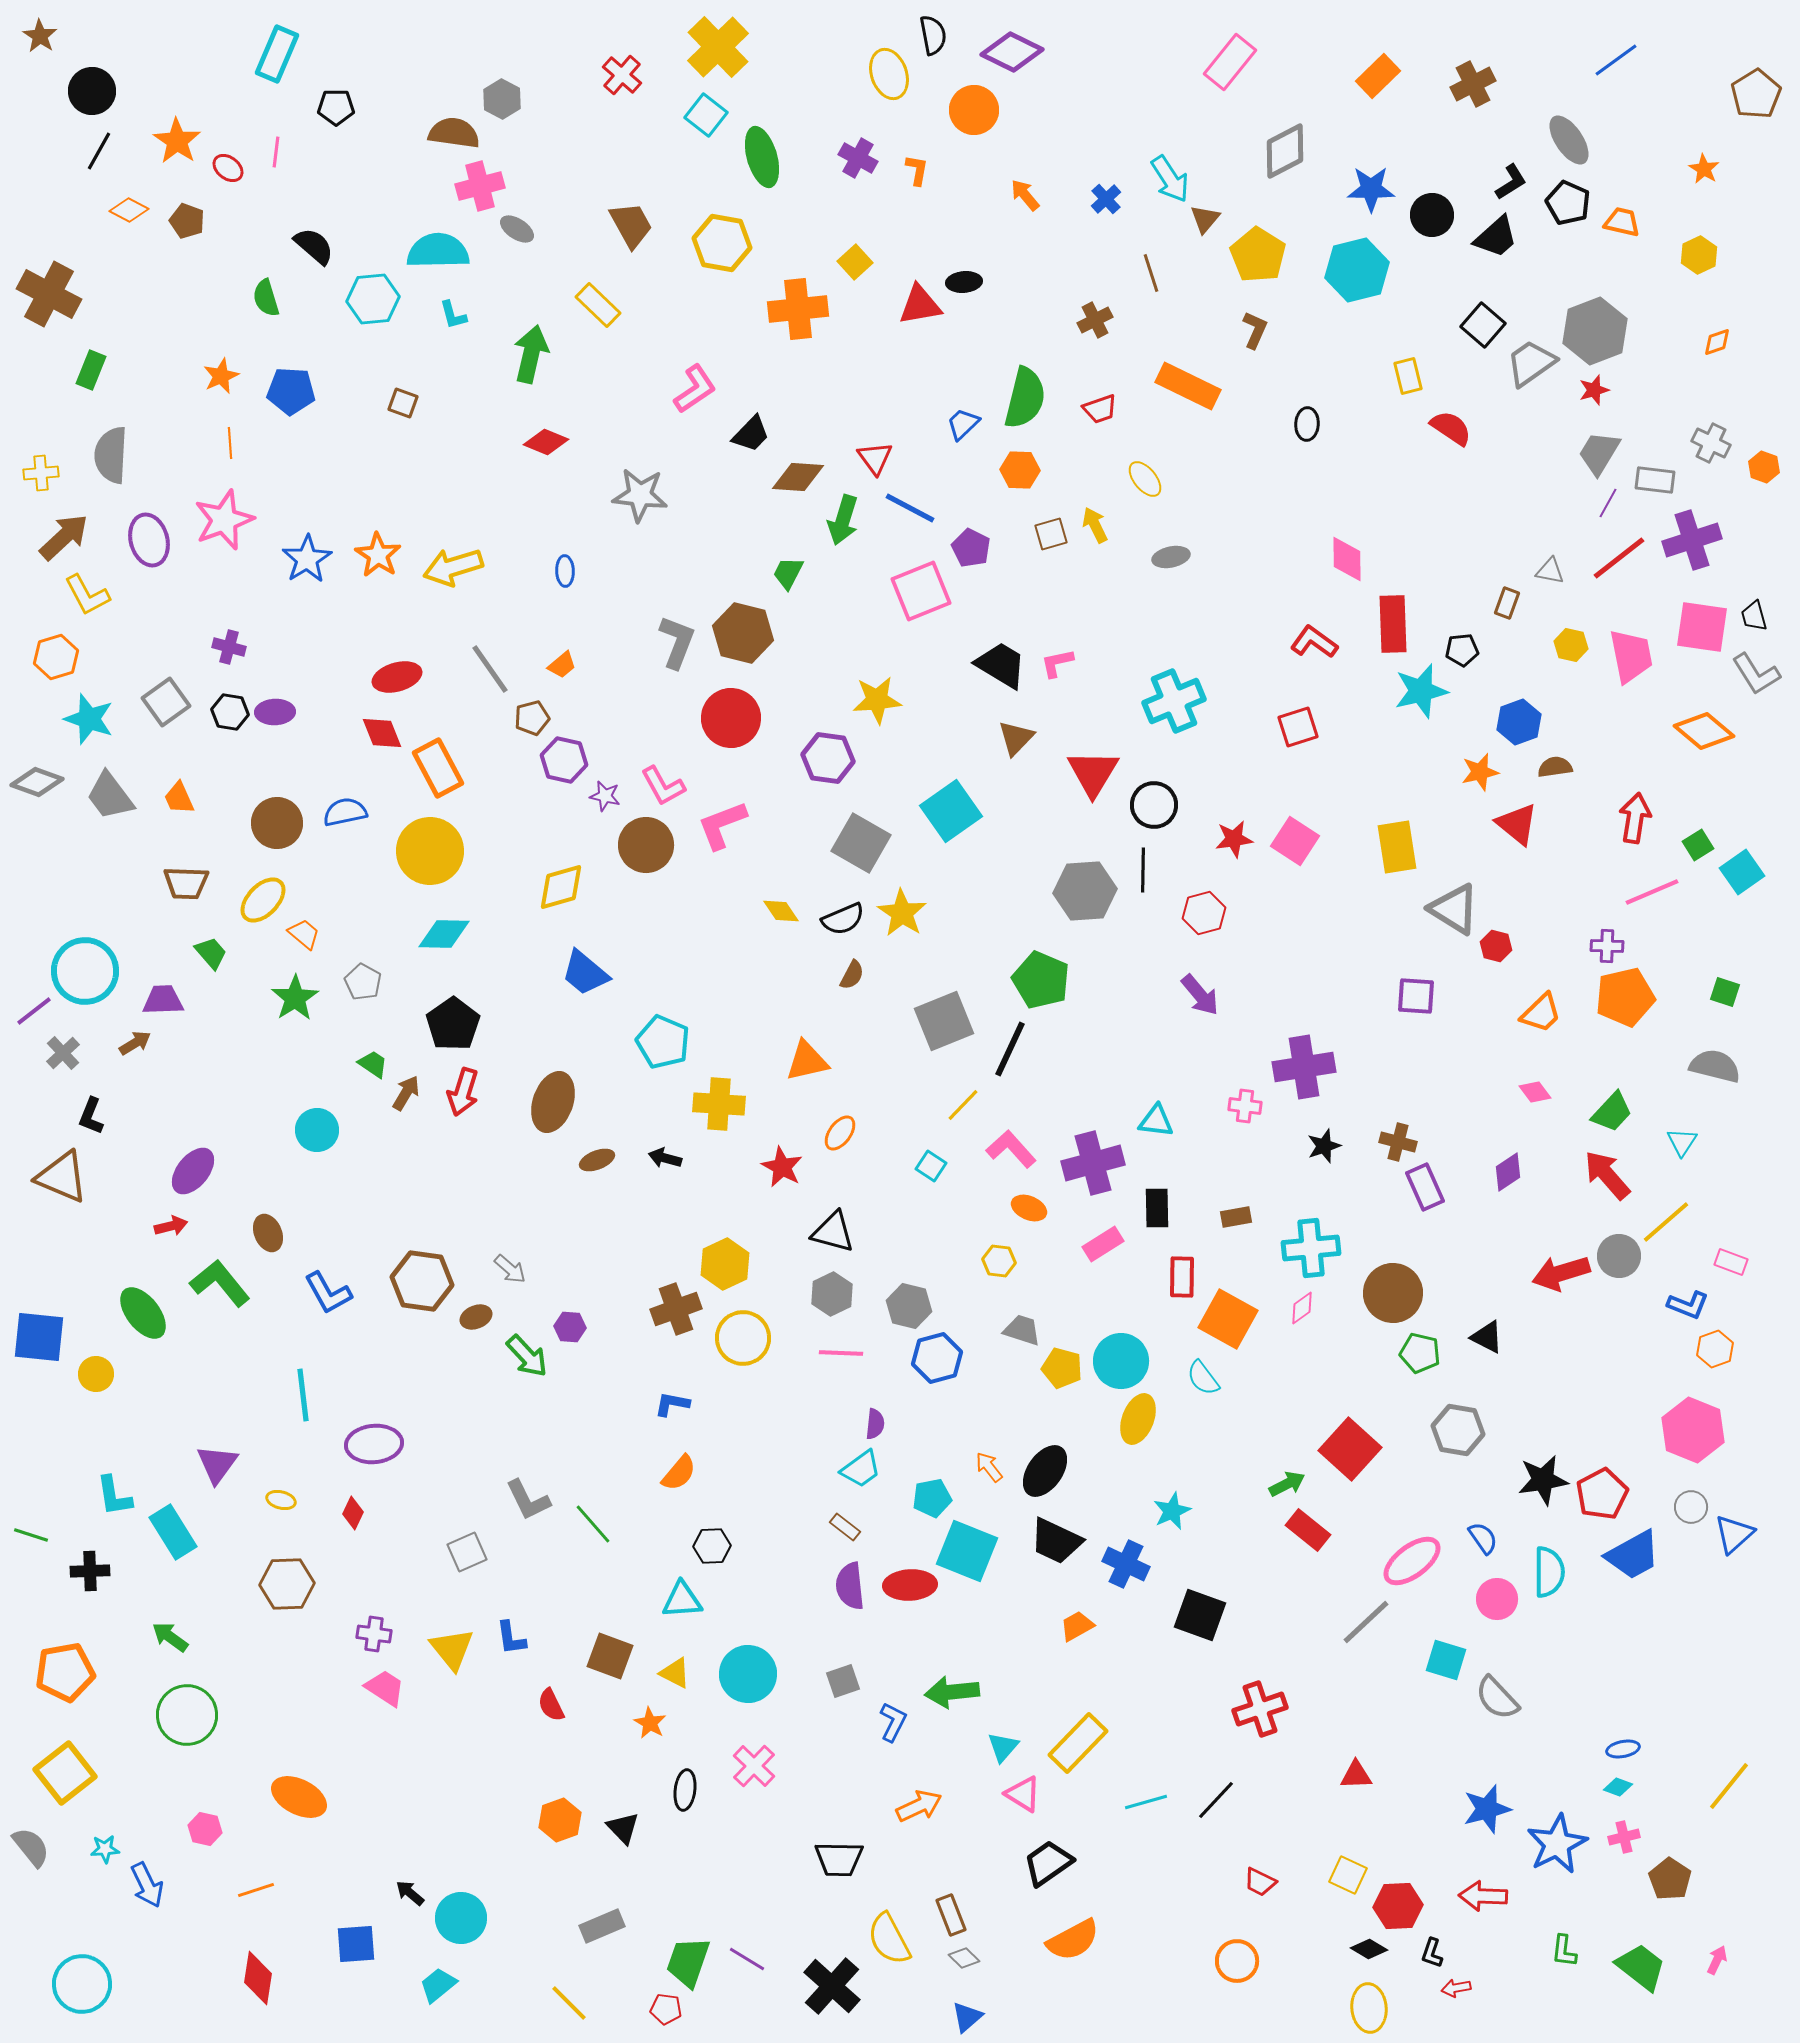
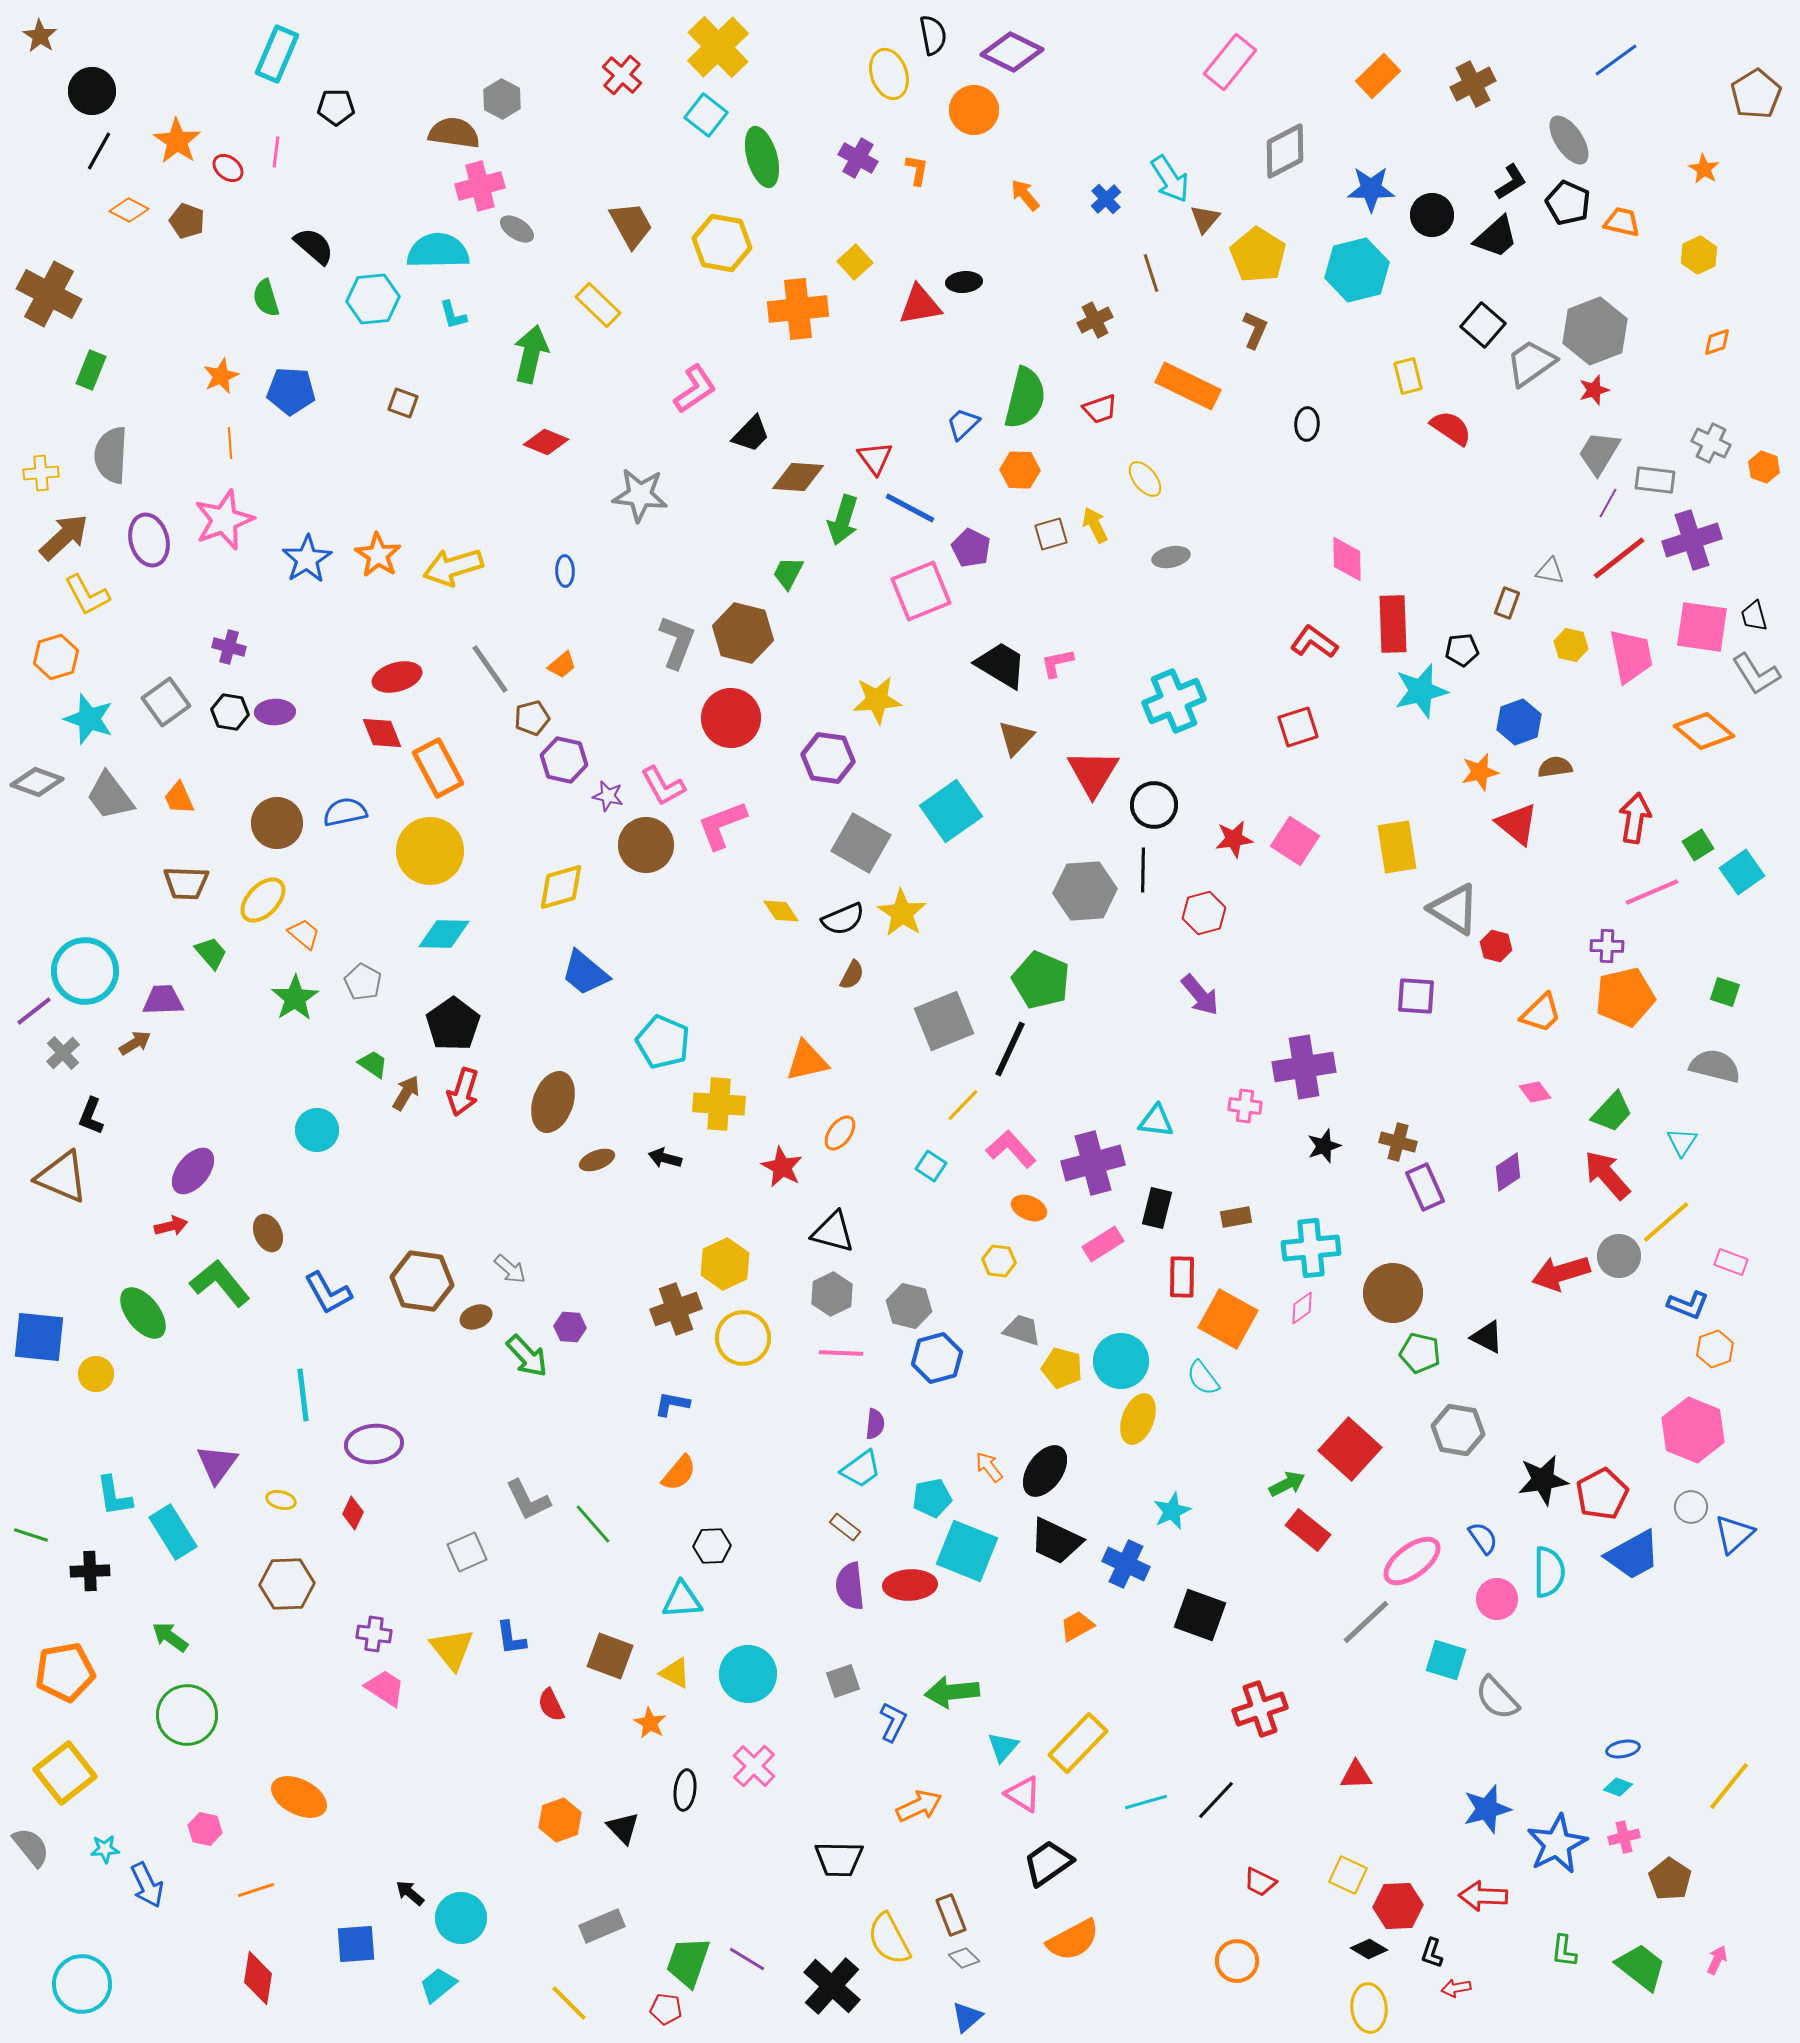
purple star at (605, 796): moved 3 px right
black rectangle at (1157, 1208): rotated 15 degrees clockwise
